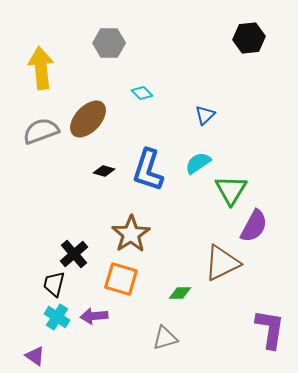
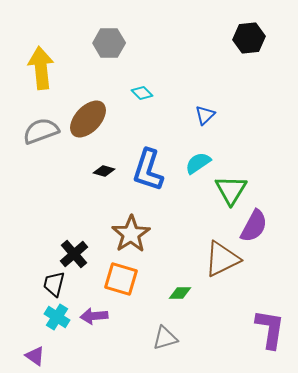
brown triangle: moved 4 px up
